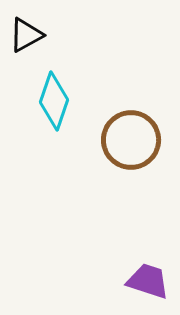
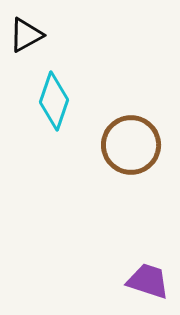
brown circle: moved 5 px down
